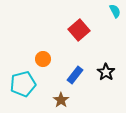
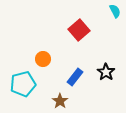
blue rectangle: moved 2 px down
brown star: moved 1 px left, 1 px down
